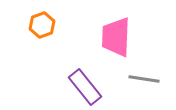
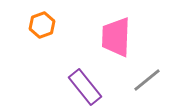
gray line: moved 3 px right, 1 px down; rotated 48 degrees counterclockwise
